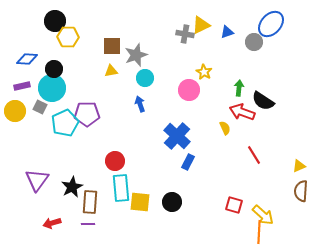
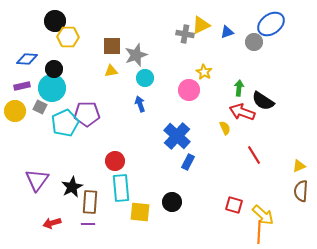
blue ellipse at (271, 24): rotated 12 degrees clockwise
yellow square at (140, 202): moved 10 px down
